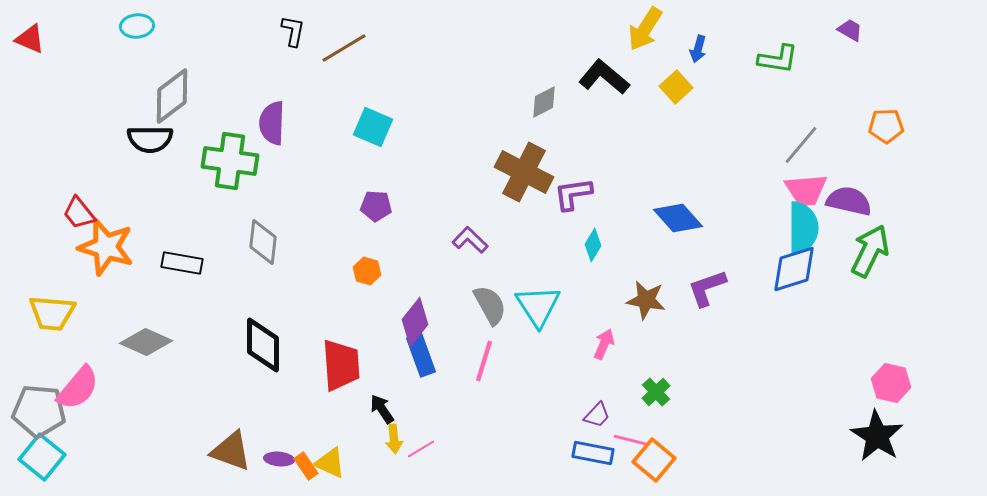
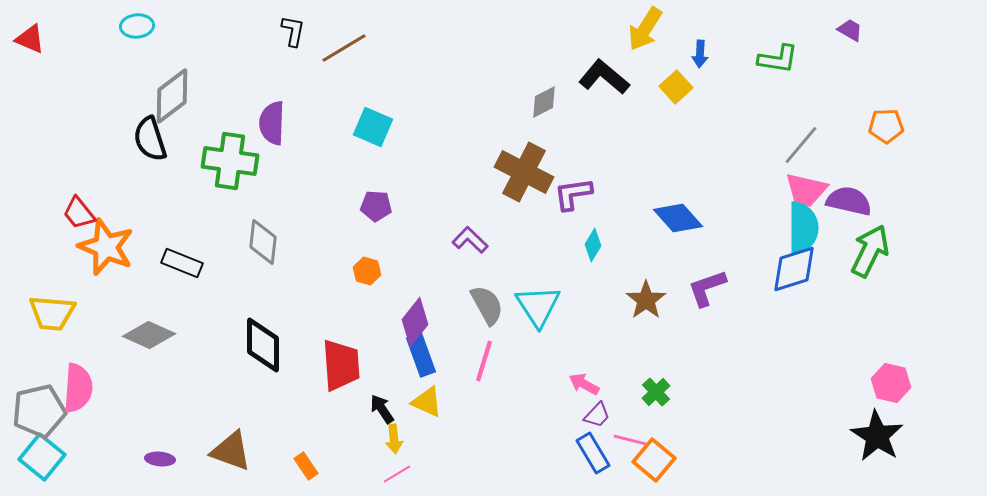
blue arrow at (698, 49): moved 2 px right, 5 px down; rotated 12 degrees counterclockwise
black semicircle at (150, 139): rotated 72 degrees clockwise
pink trapezoid at (806, 190): rotated 18 degrees clockwise
orange star at (106, 247): rotated 6 degrees clockwise
black rectangle at (182, 263): rotated 12 degrees clockwise
brown star at (646, 300): rotated 27 degrees clockwise
gray semicircle at (490, 305): moved 3 px left
gray diamond at (146, 342): moved 3 px right, 7 px up
pink arrow at (604, 344): moved 20 px left, 40 px down; rotated 84 degrees counterclockwise
pink semicircle at (78, 388): rotated 36 degrees counterclockwise
gray pentagon at (39, 411): rotated 18 degrees counterclockwise
pink line at (421, 449): moved 24 px left, 25 px down
blue rectangle at (593, 453): rotated 48 degrees clockwise
purple ellipse at (279, 459): moved 119 px left
yellow triangle at (330, 463): moved 97 px right, 61 px up
